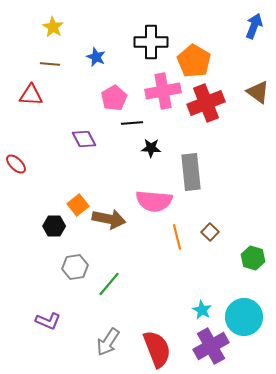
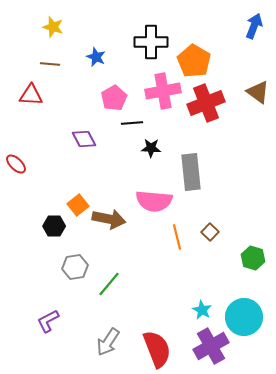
yellow star: rotated 15 degrees counterclockwise
purple L-shape: rotated 130 degrees clockwise
